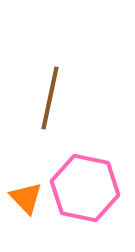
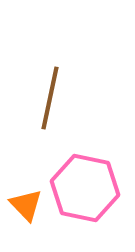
orange triangle: moved 7 px down
